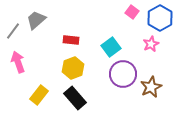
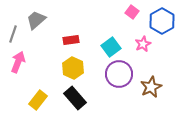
blue hexagon: moved 2 px right, 3 px down
gray line: moved 3 px down; rotated 18 degrees counterclockwise
red rectangle: rotated 14 degrees counterclockwise
pink star: moved 8 px left
pink arrow: rotated 40 degrees clockwise
yellow hexagon: rotated 15 degrees counterclockwise
purple circle: moved 4 px left
yellow rectangle: moved 1 px left, 5 px down
